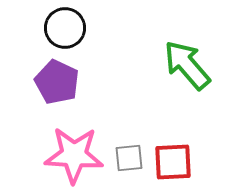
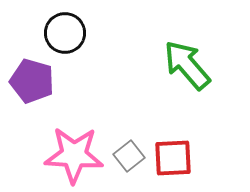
black circle: moved 5 px down
purple pentagon: moved 25 px left, 1 px up; rotated 9 degrees counterclockwise
gray square: moved 2 px up; rotated 32 degrees counterclockwise
red square: moved 4 px up
